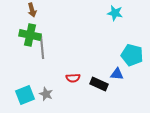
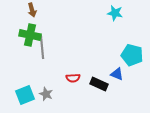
blue triangle: rotated 16 degrees clockwise
